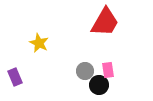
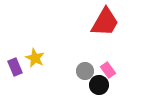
yellow star: moved 4 px left, 15 px down
pink rectangle: rotated 28 degrees counterclockwise
purple rectangle: moved 10 px up
